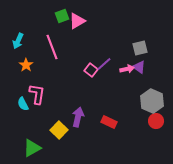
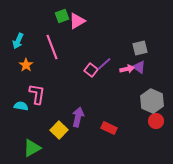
cyan semicircle: moved 2 px left, 2 px down; rotated 128 degrees clockwise
red rectangle: moved 6 px down
